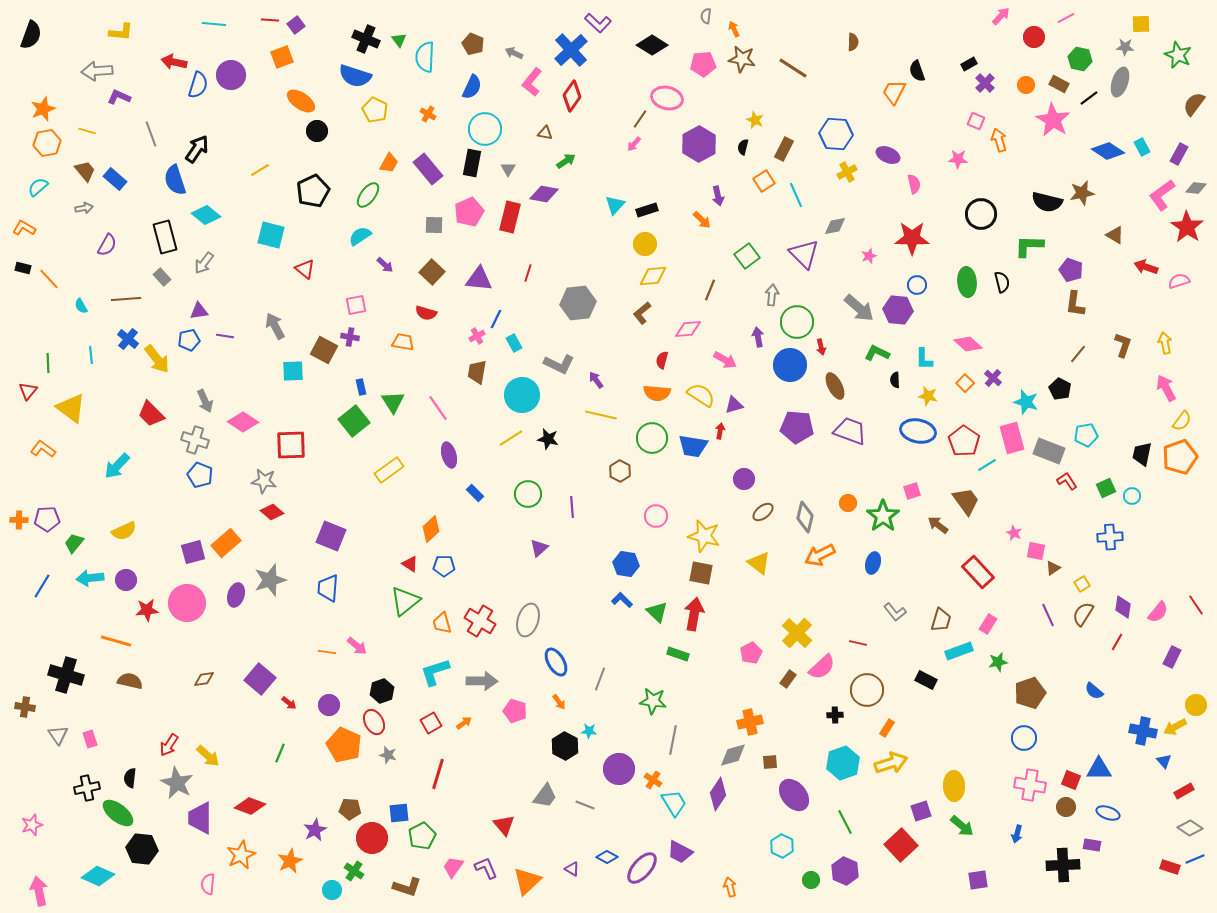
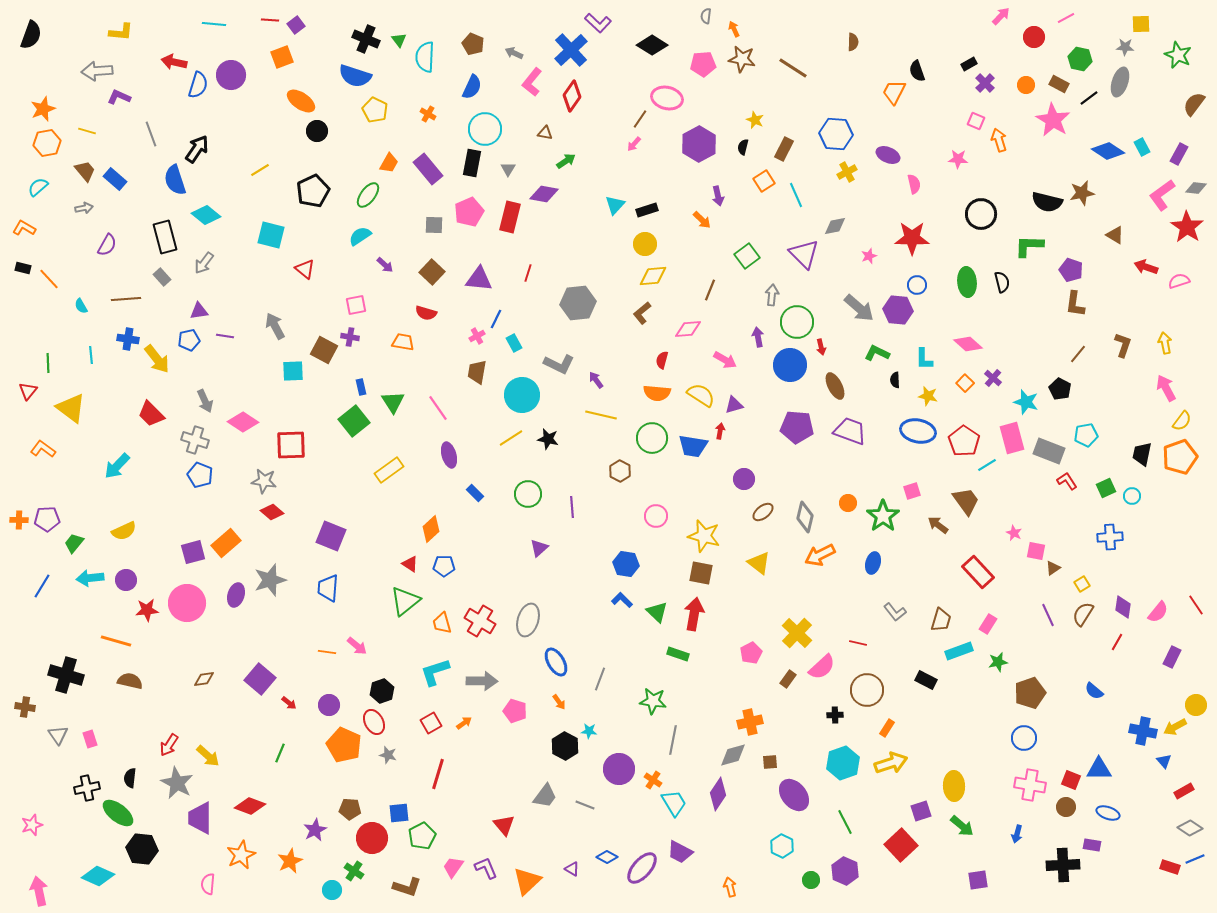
blue cross at (128, 339): rotated 30 degrees counterclockwise
